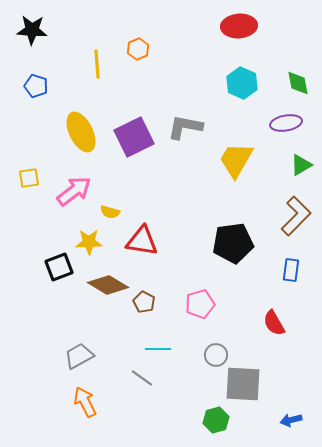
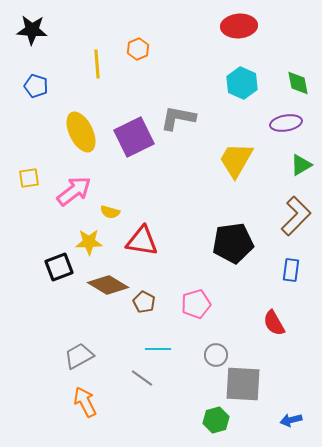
gray L-shape: moved 7 px left, 9 px up
pink pentagon: moved 4 px left
